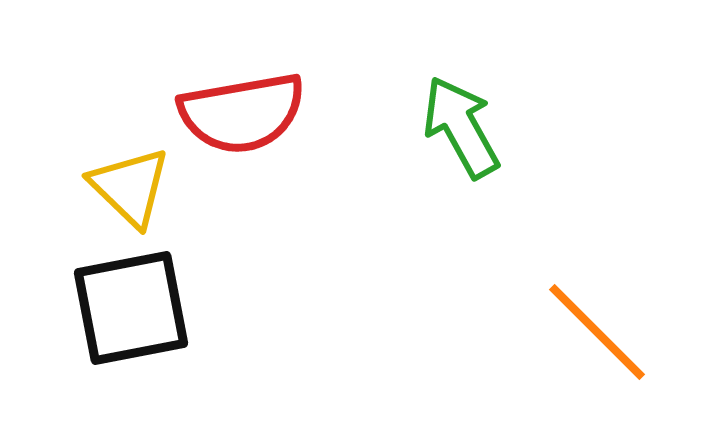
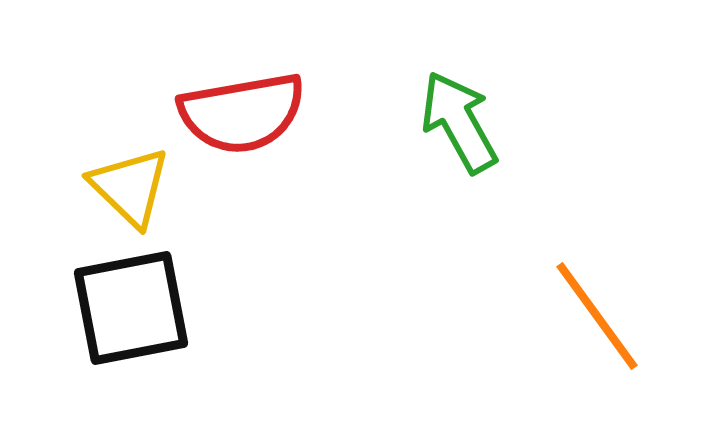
green arrow: moved 2 px left, 5 px up
orange line: moved 16 px up; rotated 9 degrees clockwise
